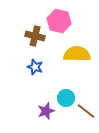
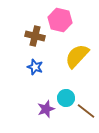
pink hexagon: moved 1 px right, 1 px up
yellow semicircle: moved 2 px down; rotated 48 degrees counterclockwise
purple star: moved 2 px up
